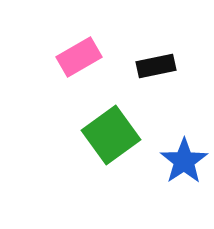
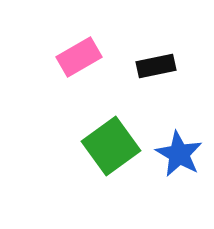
green square: moved 11 px down
blue star: moved 5 px left, 7 px up; rotated 9 degrees counterclockwise
